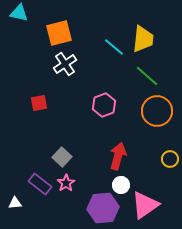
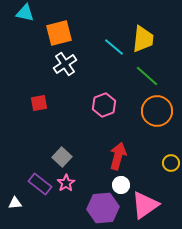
cyan triangle: moved 6 px right
yellow circle: moved 1 px right, 4 px down
